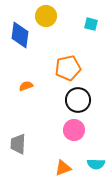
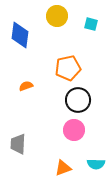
yellow circle: moved 11 px right
